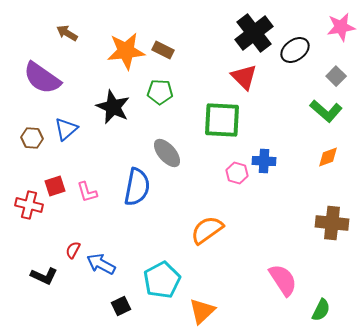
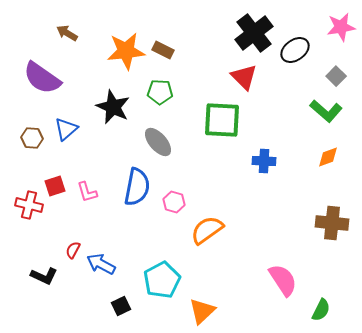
gray ellipse: moved 9 px left, 11 px up
pink hexagon: moved 63 px left, 29 px down
